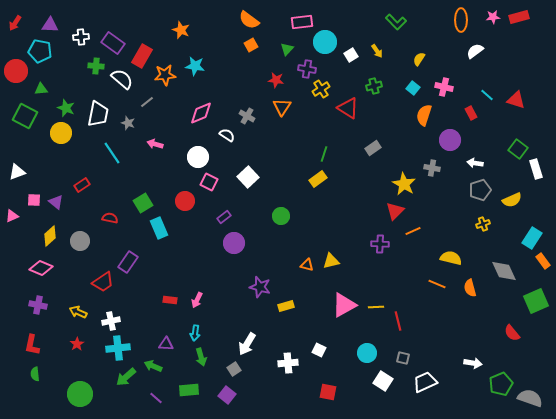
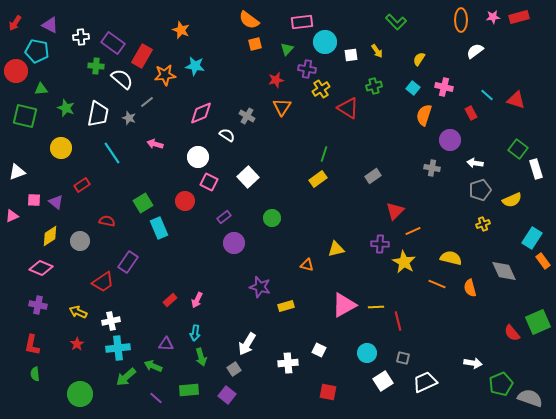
purple triangle at (50, 25): rotated 24 degrees clockwise
orange square at (251, 45): moved 4 px right, 1 px up; rotated 16 degrees clockwise
cyan pentagon at (40, 51): moved 3 px left
white square at (351, 55): rotated 24 degrees clockwise
red star at (276, 80): rotated 21 degrees counterclockwise
green square at (25, 116): rotated 15 degrees counterclockwise
gray star at (128, 123): moved 1 px right, 5 px up
yellow circle at (61, 133): moved 15 px down
gray rectangle at (373, 148): moved 28 px down
yellow star at (404, 184): moved 78 px down
green circle at (281, 216): moved 9 px left, 2 px down
red semicircle at (110, 218): moved 3 px left, 3 px down
yellow diamond at (50, 236): rotated 10 degrees clockwise
yellow triangle at (331, 261): moved 5 px right, 12 px up
red rectangle at (170, 300): rotated 48 degrees counterclockwise
green square at (536, 301): moved 2 px right, 21 px down
white square at (383, 381): rotated 24 degrees clockwise
